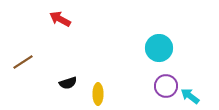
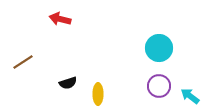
red arrow: rotated 15 degrees counterclockwise
purple circle: moved 7 px left
